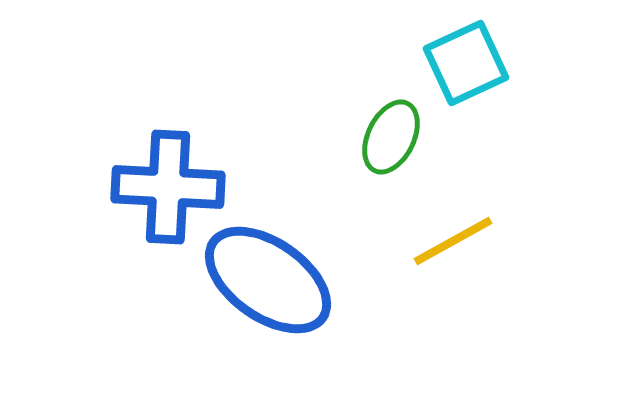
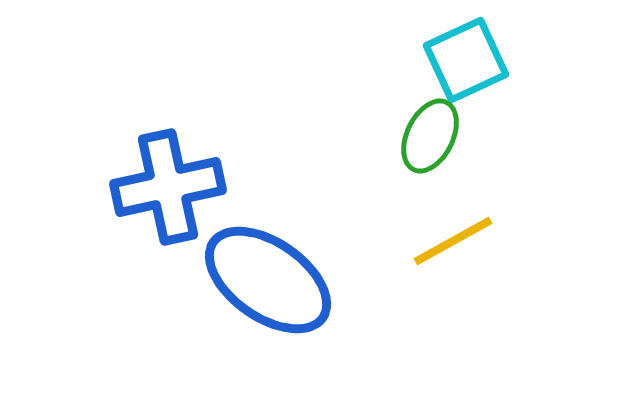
cyan square: moved 3 px up
green ellipse: moved 39 px right, 1 px up
blue cross: rotated 15 degrees counterclockwise
